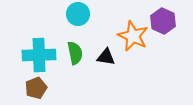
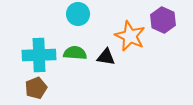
purple hexagon: moved 1 px up
orange star: moved 3 px left
green semicircle: rotated 75 degrees counterclockwise
